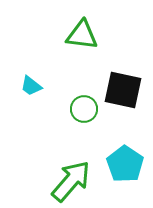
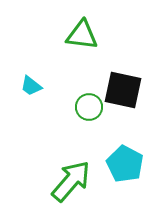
green circle: moved 5 px right, 2 px up
cyan pentagon: rotated 6 degrees counterclockwise
